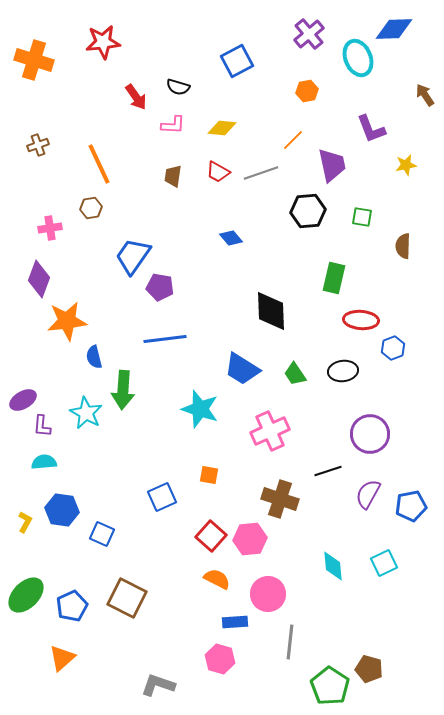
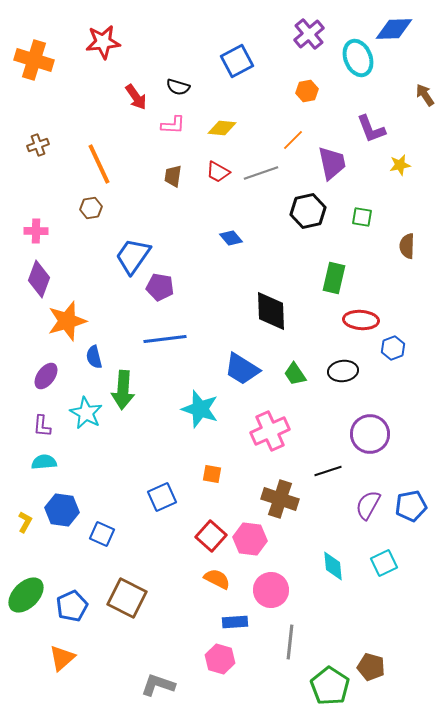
purple trapezoid at (332, 165): moved 2 px up
yellow star at (406, 165): moved 6 px left
black hexagon at (308, 211): rotated 8 degrees counterclockwise
pink cross at (50, 228): moved 14 px left, 3 px down; rotated 10 degrees clockwise
brown semicircle at (403, 246): moved 4 px right
orange star at (67, 321): rotated 9 degrees counterclockwise
purple ellipse at (23, 400): moved 23 px right, 24 px up; rotated 24 degrees counterclockwise
orange square at (209, 475): moved 3 px right, 1 px up
purple semicircle at (368, 494): moved 11 px down
pink hexagon at (250, 539): rotated 12 degrees clockwise
pink circle at (268, 594): moved 3 px right, 4 px up
brown pentagon at (369, 669): moved 2 px right, 2 px up
